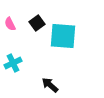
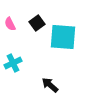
cyan square: moved 1 px down
